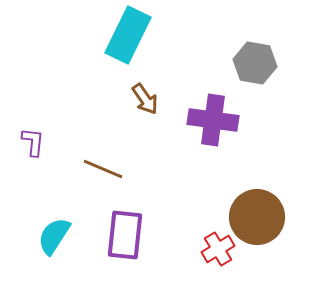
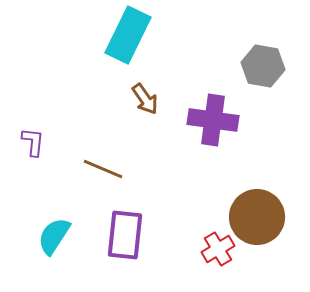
gray hexagon: moved 8 px right, 3 px down
